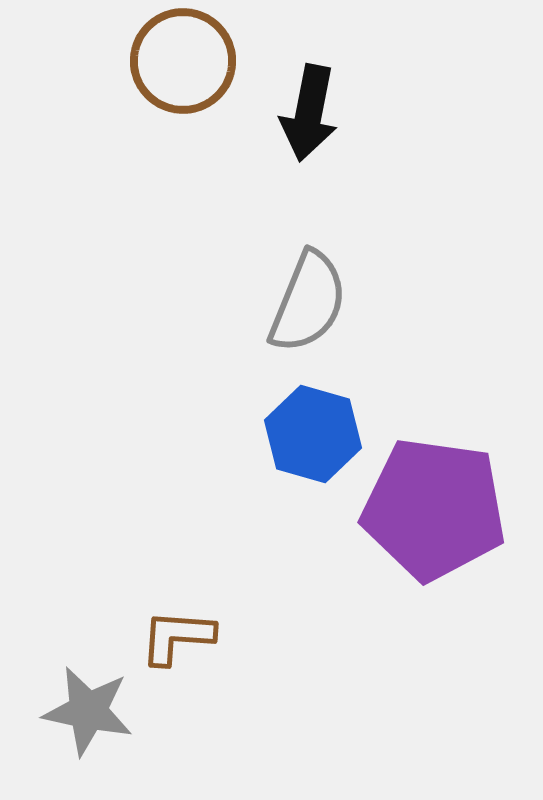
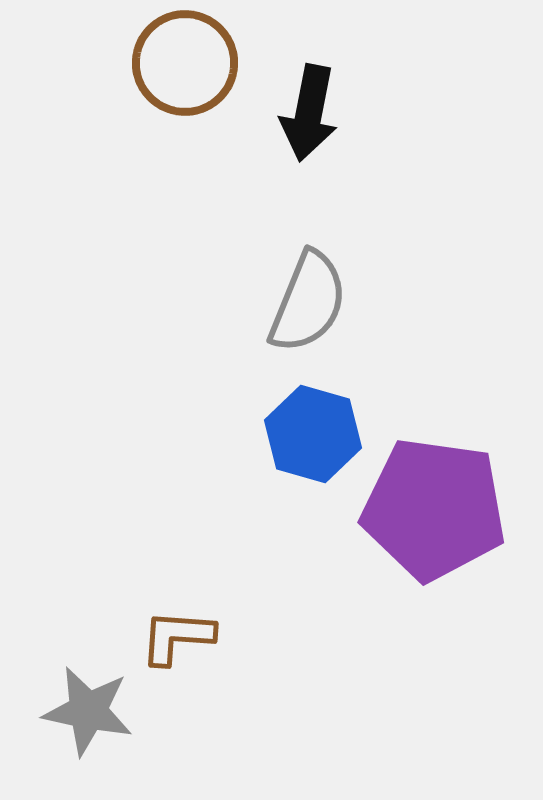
brown circle: moved 2 px right, 2 px down
